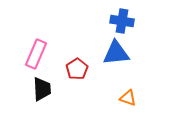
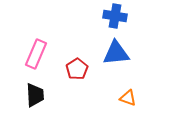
blue cross: moved 7 px left, 5 px up
black trapezoid: moved 7 px left, 6 px down
